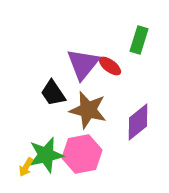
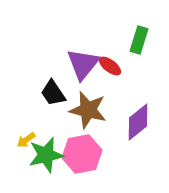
yellow arrow: moved 27 px up; rotated 24 degrees clockwise
